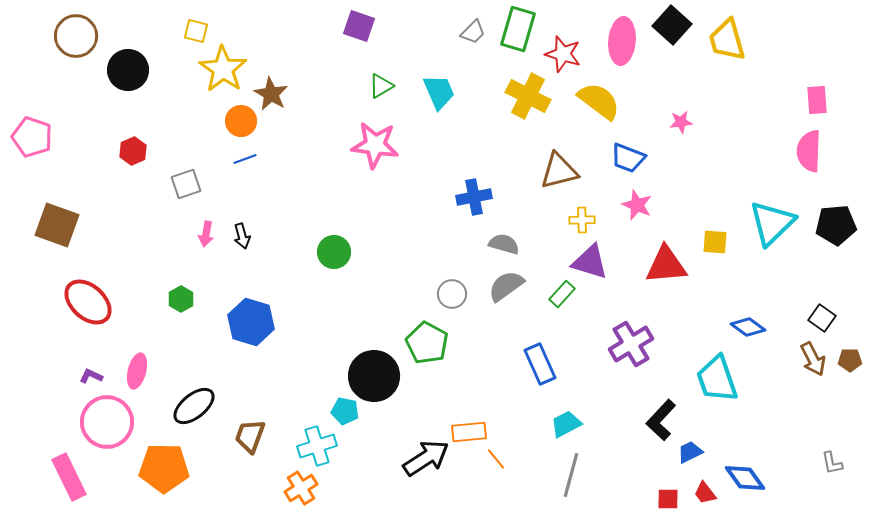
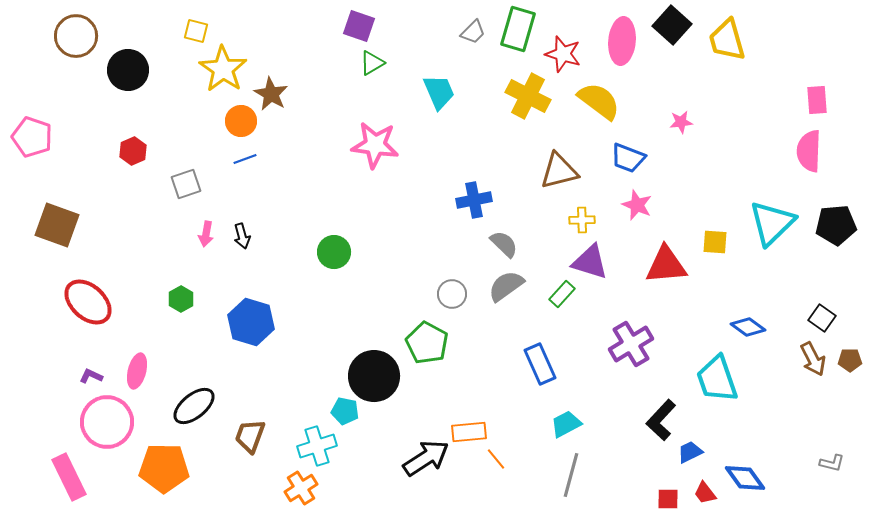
green triangle at (381, 86): moved 9 px left, 23 px up
blue cross at (474, 197): moved 3 px down
gray semicircle at (504, 244): rotated 28 degrees clockwise
gray L-shape at (832, 463): rotated 65 degrees counterclockwise
